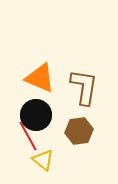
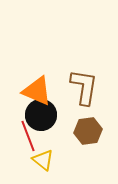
orange triangle: moved 3 px left, 13 px down
black circle: moved 5 px right
brown hexagon: moved 9 px right
red line: rotated 8 degrees clockwise
